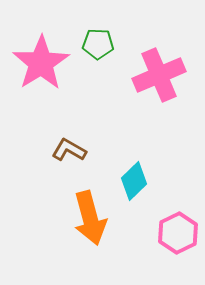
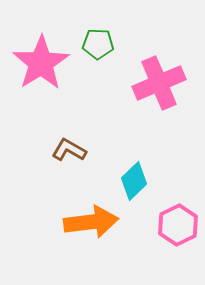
pink cross: moved 8 px down
orange arrow: moved 1 px right, 4 px down; rotated 82 degrees counterclockwise
pink hexagon: moved 8 px up
